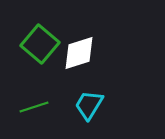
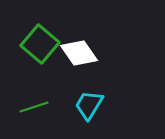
white diamond: rotated 72 degrees clockwise
